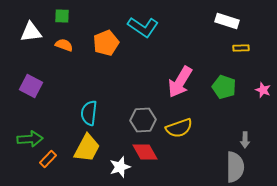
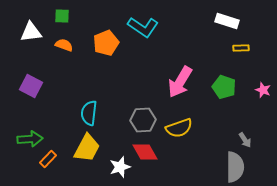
gray arrow: rotated 35 degrees counterclockwise
